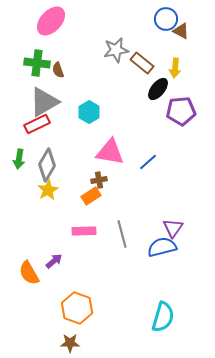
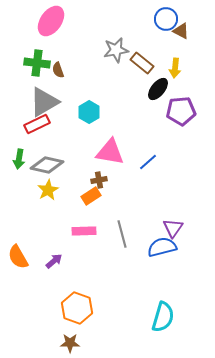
pink ellipse: rotated 8 degrees counterclockwise
gray diamond: rotated 72 degrees clockwise
orange semicircle: moved 11 px left, 16 px up
